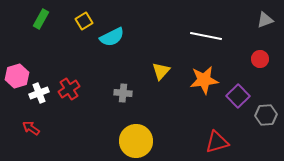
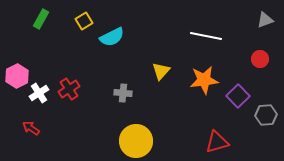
pink hexagon: rotated 10 degrees counterclockwise
white cross: rotated 12 degrees counterclockwise
